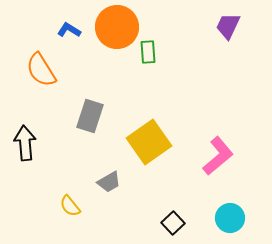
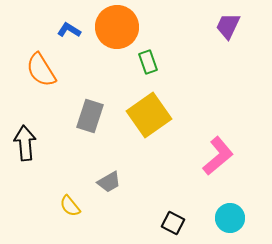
green rectangle: moved 10 px down; rotated 15 degrees counterclockwise
yellow square: moved 27 px up
black square: rotated 20 degrees counterclockwise
